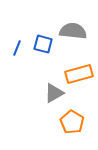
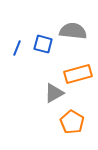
orange rectangle: moved 1 px left
